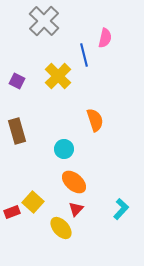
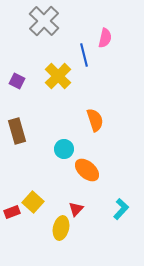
orange ellipse: moved 13 px right, 12 px up
yellow ellipse: rotated 55 degrees clockwise
